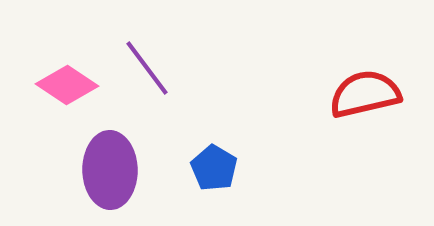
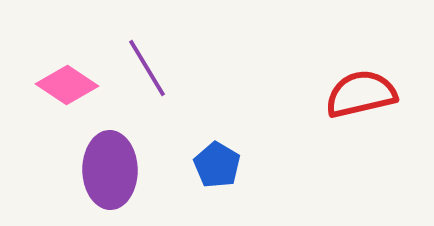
purple line: rotated 6 degrees clockwise
red semicircle: moved 4 px left
blue pentagon: moved 3 px right, 3 px up
